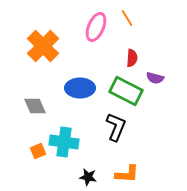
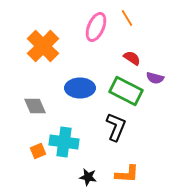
red semicircle: rotated 60 degrees counterclockwise
